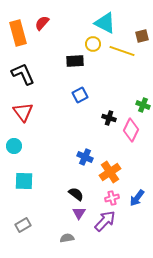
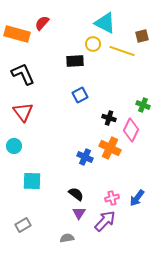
orange rectangle: moved 1 px left, 1 px down; rotated 60 degrees counterclockwise
orange cross: moved 24 px up; rotated 30 degrees counterclockwise
cyan square: moved 8 px right
